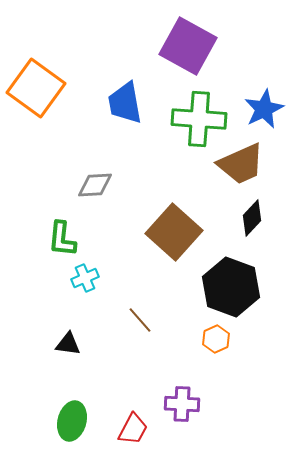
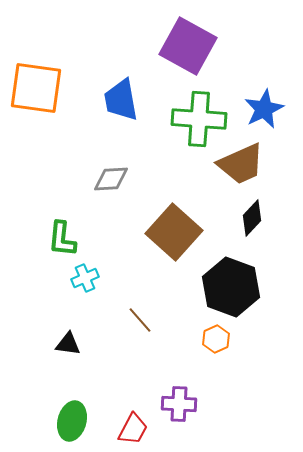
orange square: rotated 28 degrees counterclockwise
blue trapezoid: moved 4 px left, 3 px up
gray diamond: moved 16 px right, 6 px up
purple cross: moved 3 px left
